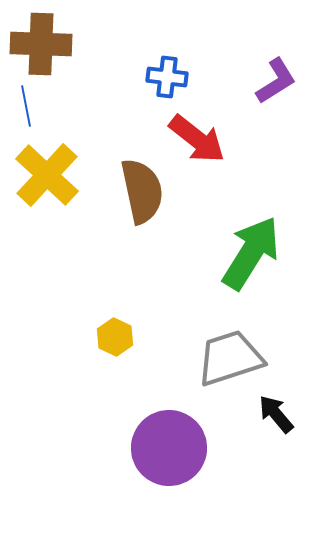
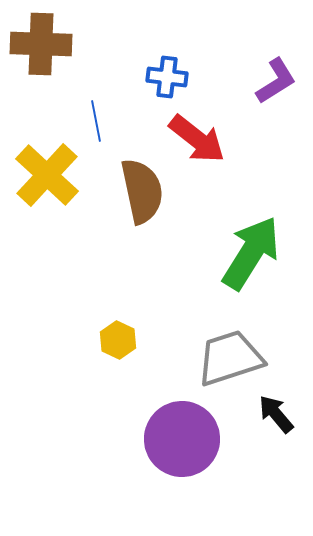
blue line: moved 70 px right, 15 px down
yellow hexagon: moved 3 px right, 3 px down
purple circle: moved 13 px right, 9 px up
